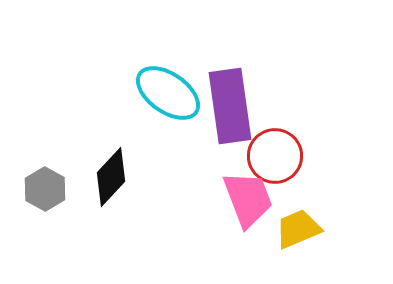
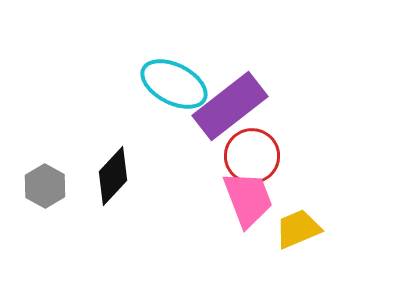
cyan ellipse: moved 6 px right, 9 px up; rotated 8 degrees counterclockwise
purple rectangle: rotated 60 degrees clockwise
red circle: moved 23 px left
black diamond: moved 2 px right, 1 px up
gray hexagon: moved 3 px up
